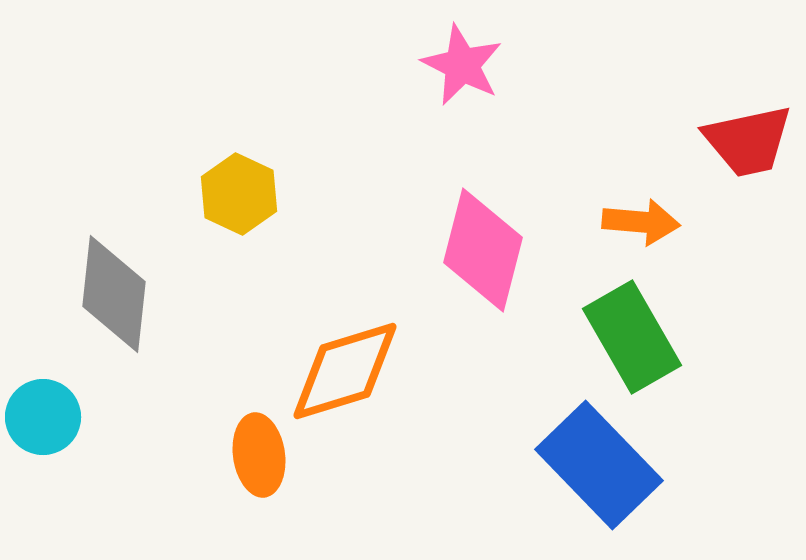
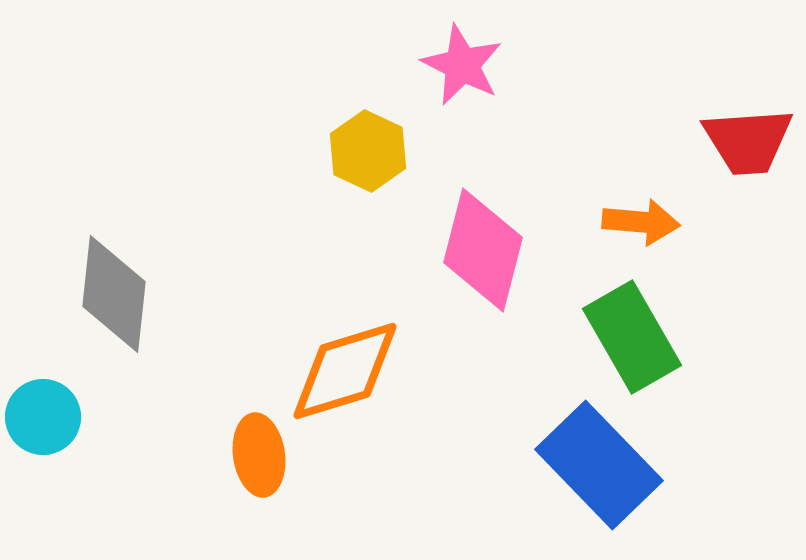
red trapezoid: rotated 8 degrees clockwise
yellow hexagon: moved 129 px right, 43 px up
